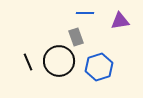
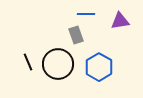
blue line: moved 1 px right, 1 px down
gray rectangle: moved 2 px up
black circle: moved 1 px left, 3 px down
blue hexagon: rotated 12 degrees counterclockwise
